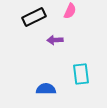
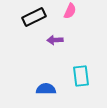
cyan rectangle: moved 2 px down
